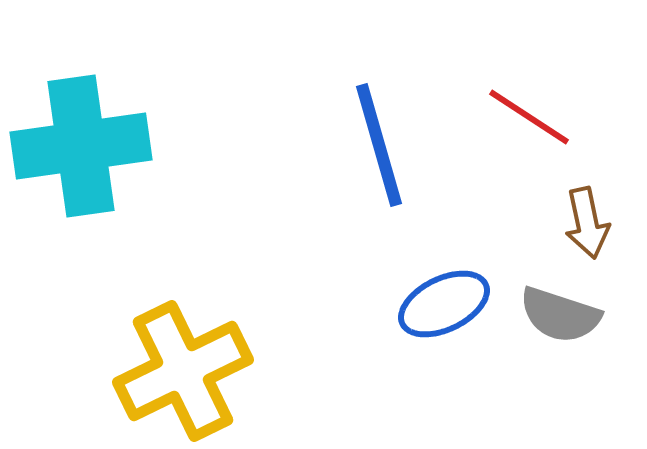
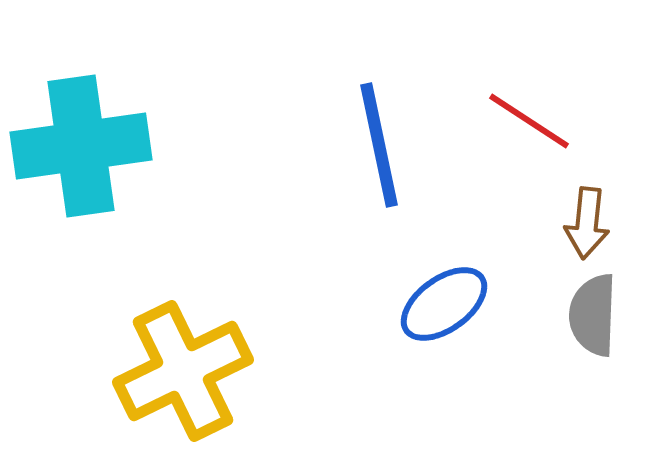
red line: moved 4 px down
blue line: rotated 4 degrees clockwise
brown arrow: rotated 18 degrees clockwise
blue ellipse: rotated 10 degrees counterclockwise
gray semicircle: moved 33 px right; rotated 74 degrees clockwise
